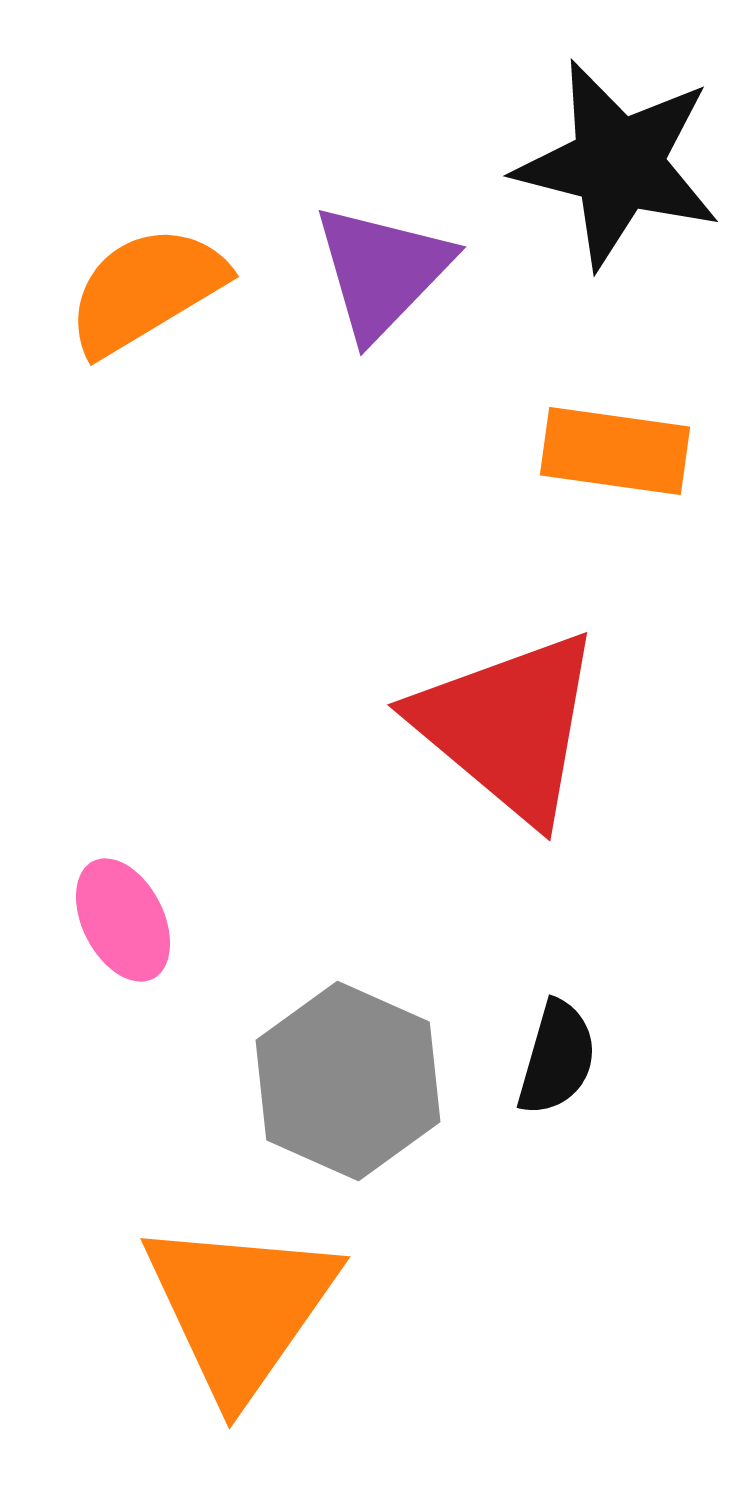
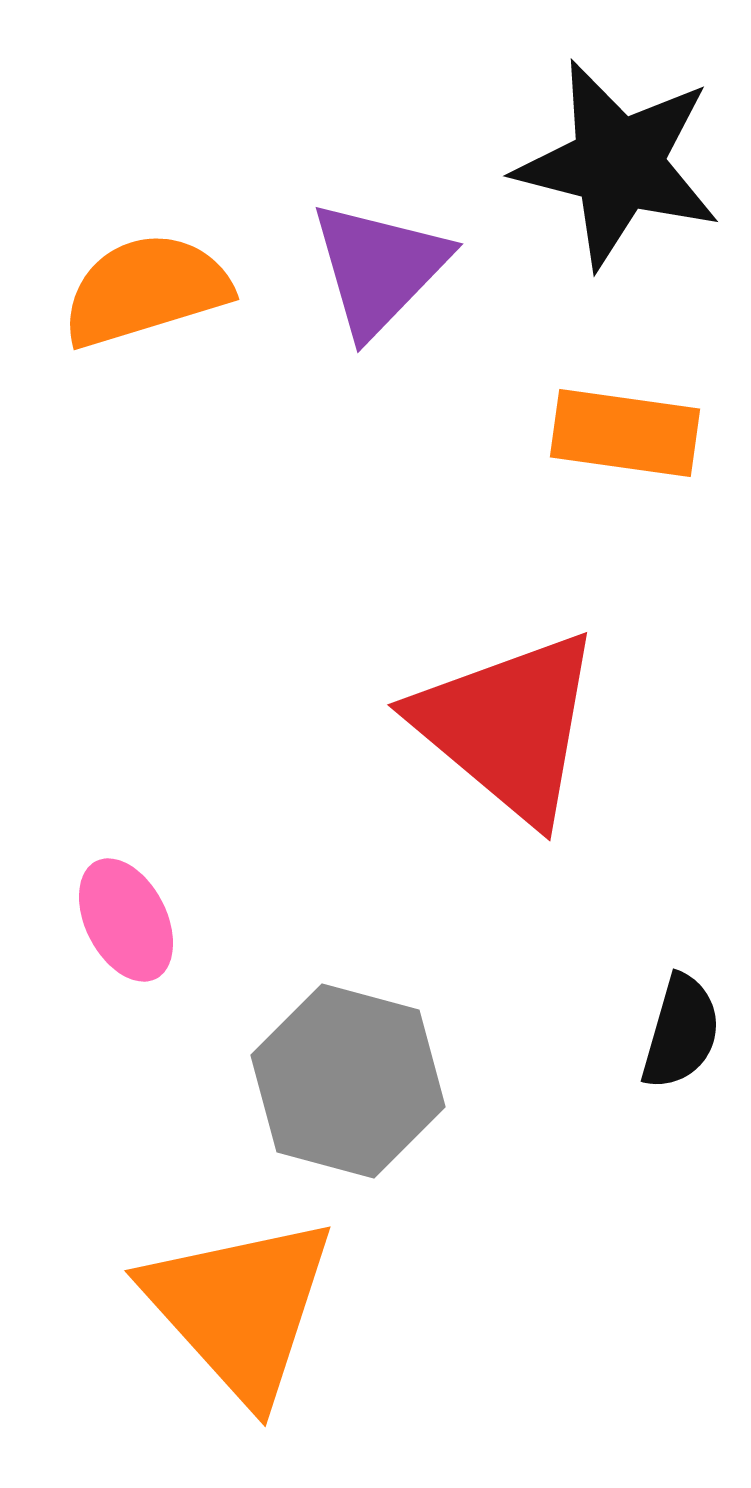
purple triangle: moved 3 px left, 3 px up
orange semicircle: rotated 14 degrees clockwise
orange rectangle: moved 10 px right, 18 px up
pink ellipse: moved 3 px right
black semicircle: moved 124 px right, 26 px up
gray hexagon: rotated 9 degrees counterclockwise
orange triangle: rotated 17 degrees counterclockwise
